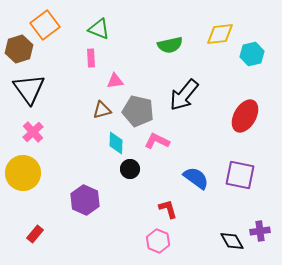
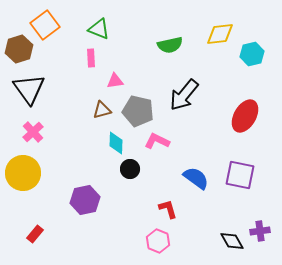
purple hexagon: rotated 24 degrees clockwise
